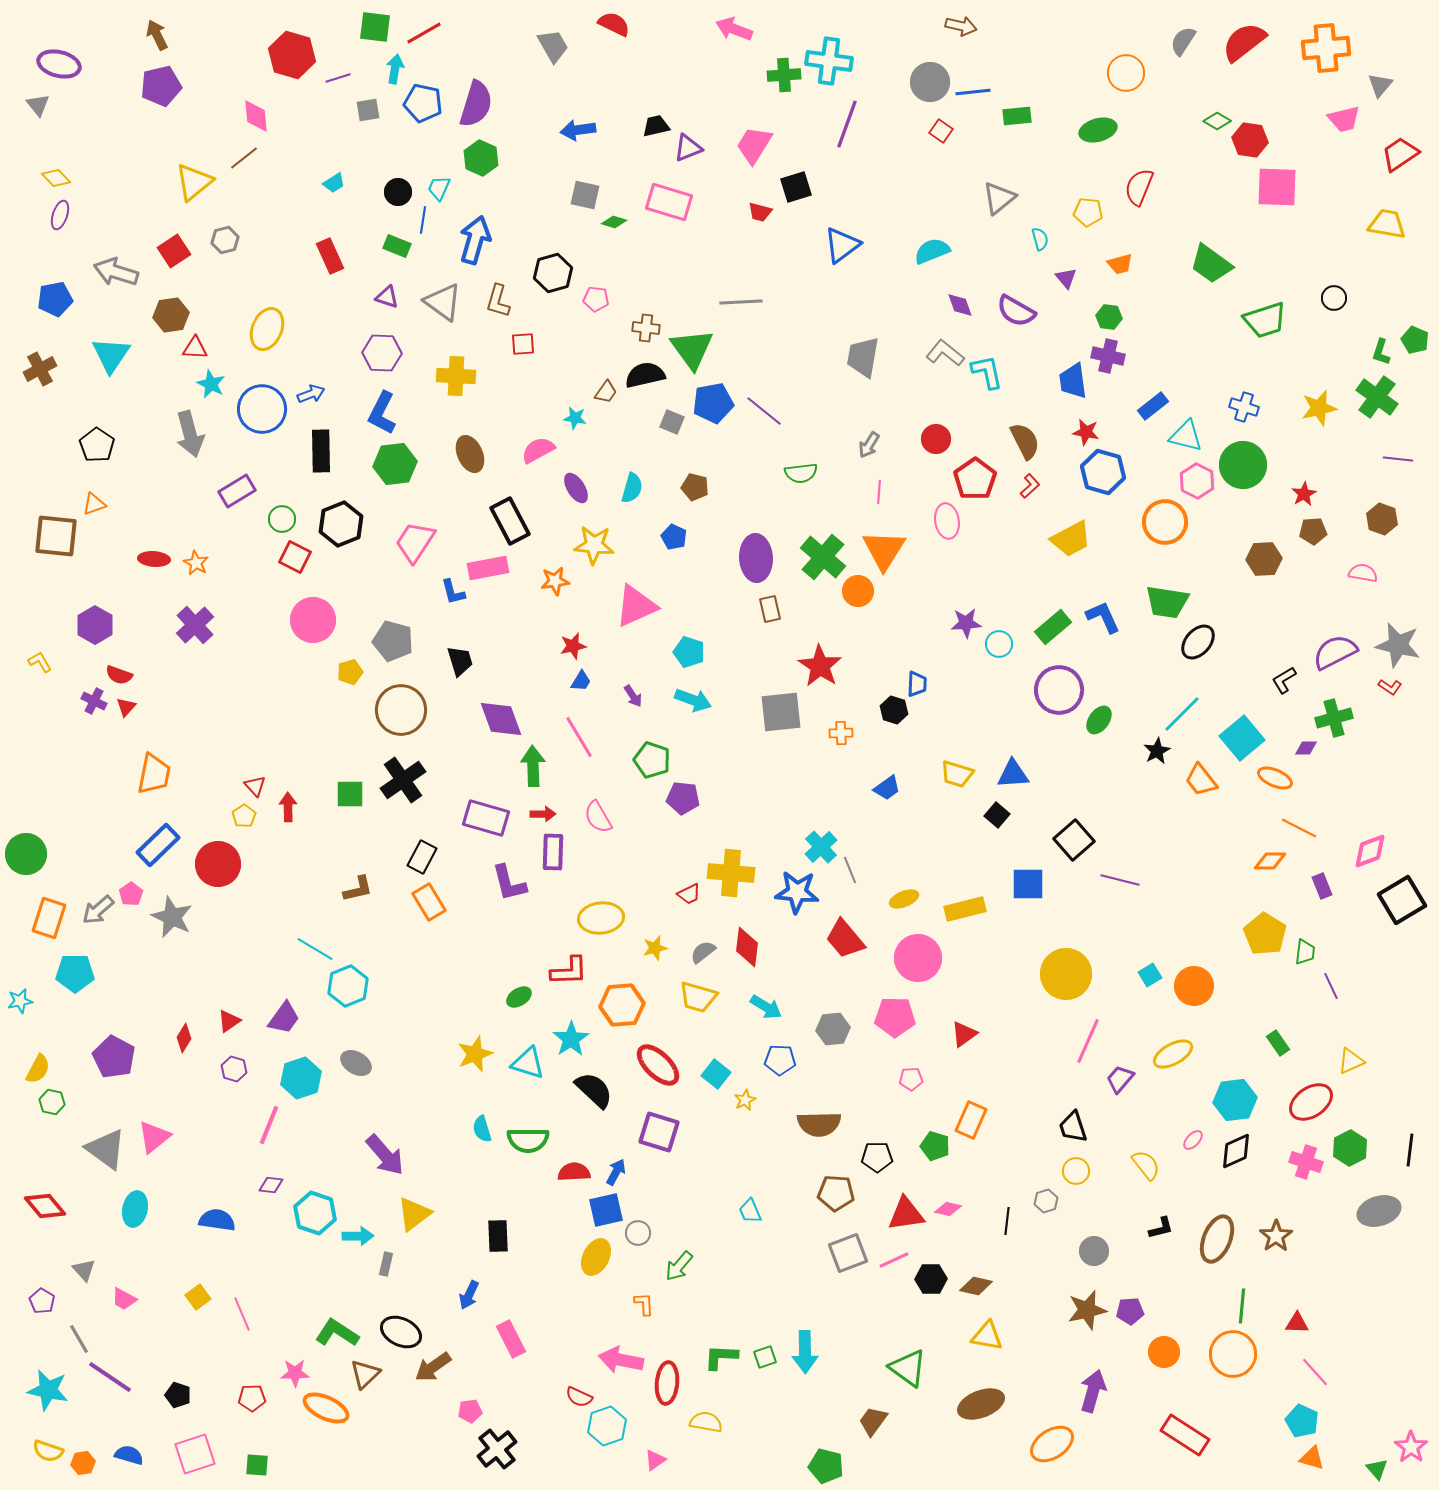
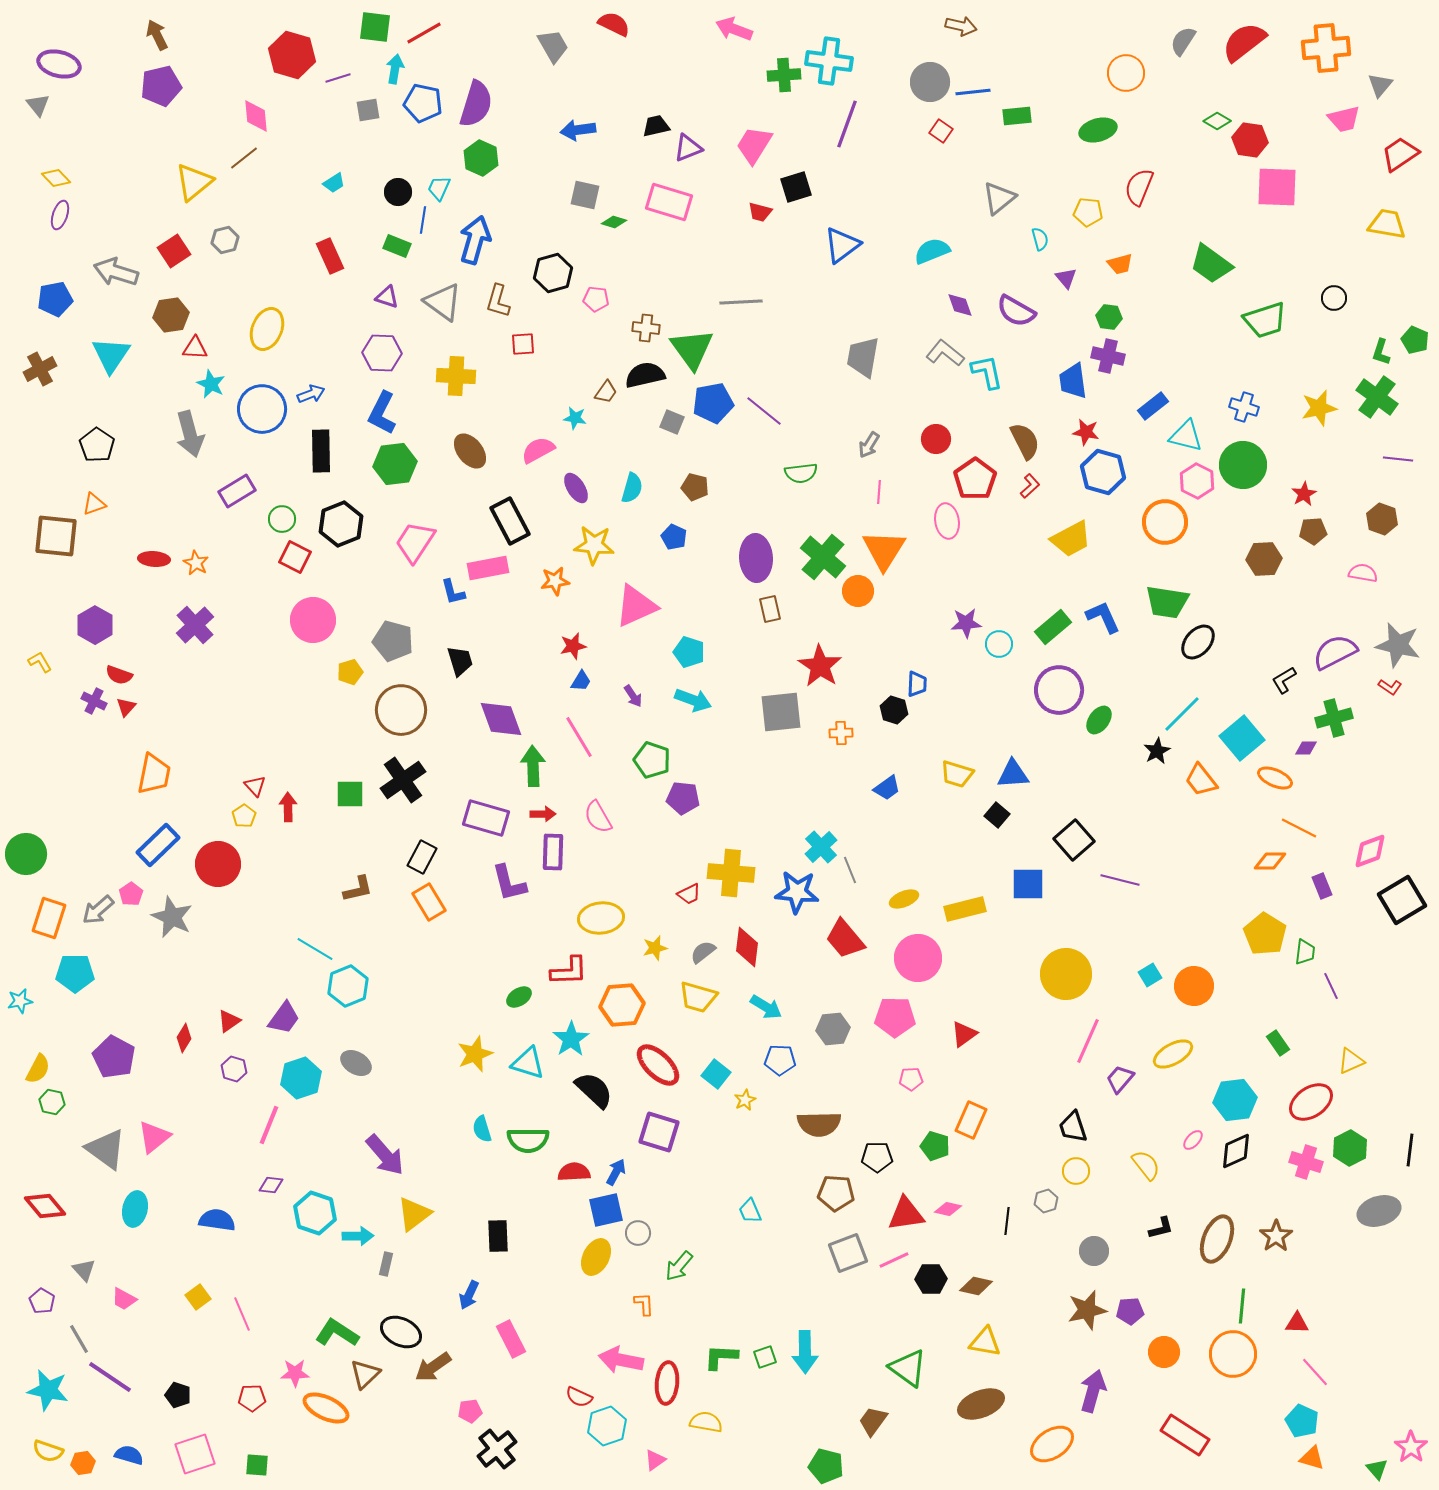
brown ellipse at (470, 454): moved 3 px up; rotated 15 degrees counterclockwise
yellow triangle at (987, 1336): moved 2 px left, 6 px down
